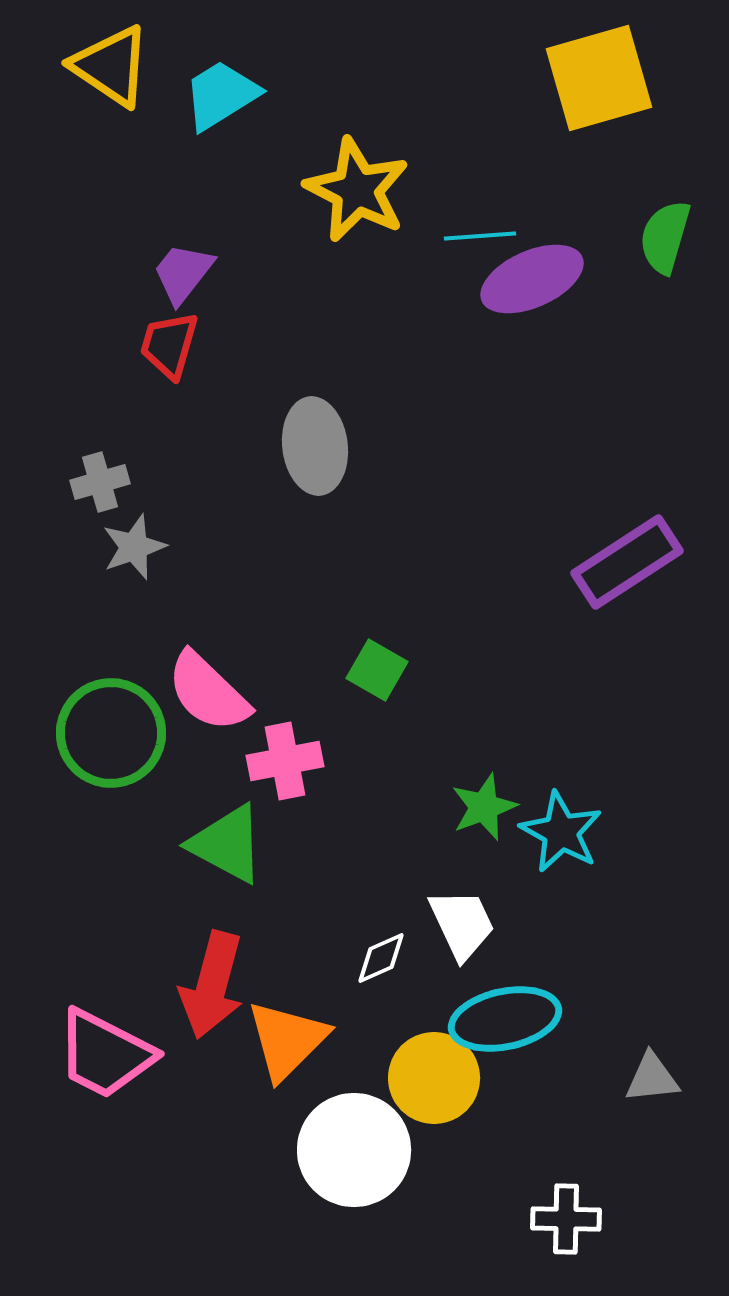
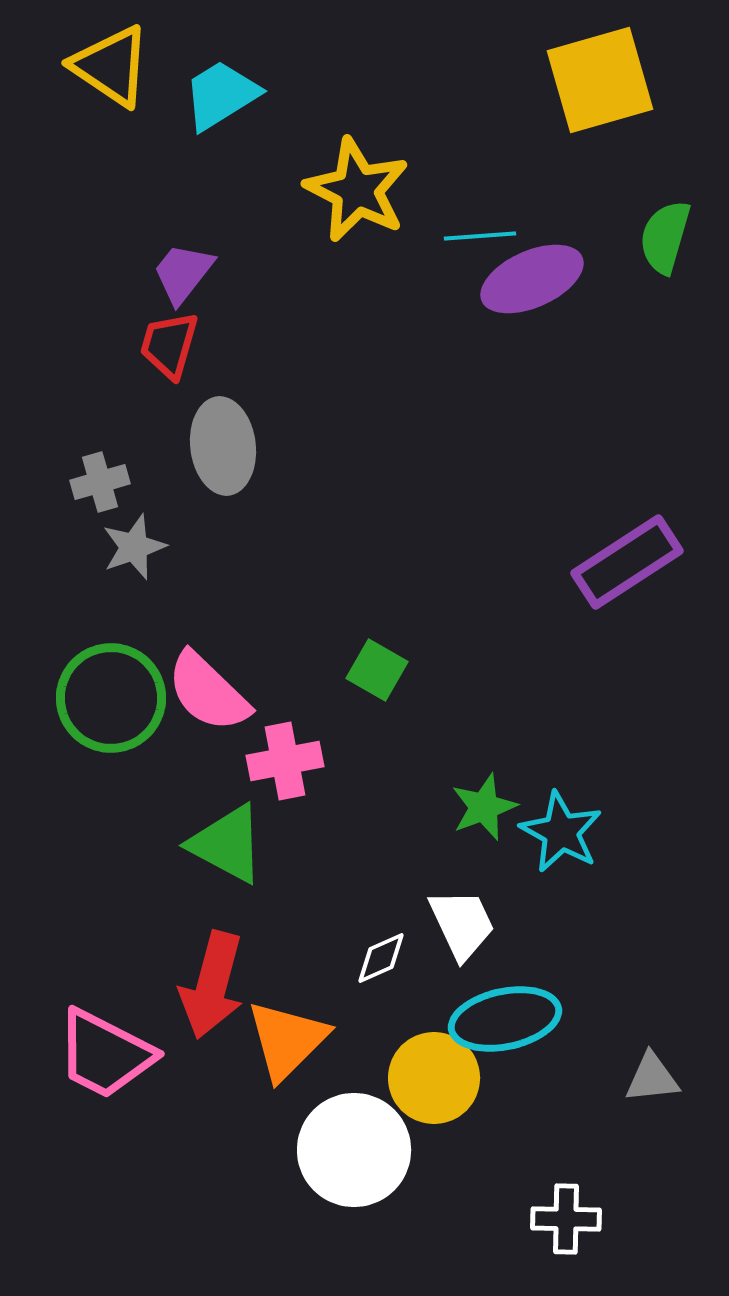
yellow square: moved 1 px right, 2 px down
gray ellipse: moved 92 px left
green circle: moved 35 px up
